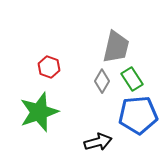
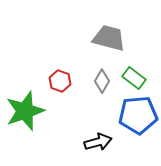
gray trapezoid: moved 7 px left, 9 px up; rotated 88 degrees counterclockwise
red hexagon: moved 11 px right, 14 px down
green rectangle: moved 2 px right, 1 px up; rotated 20 degrees counterclockwise
green star: moved 14 px left, 1 px up
